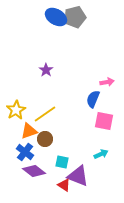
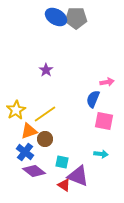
gray pentagon: moved 1 px right, 1 px down; rotated 15 degrees clockwise
cyan arrow: rotated 32 degrees clockwise
